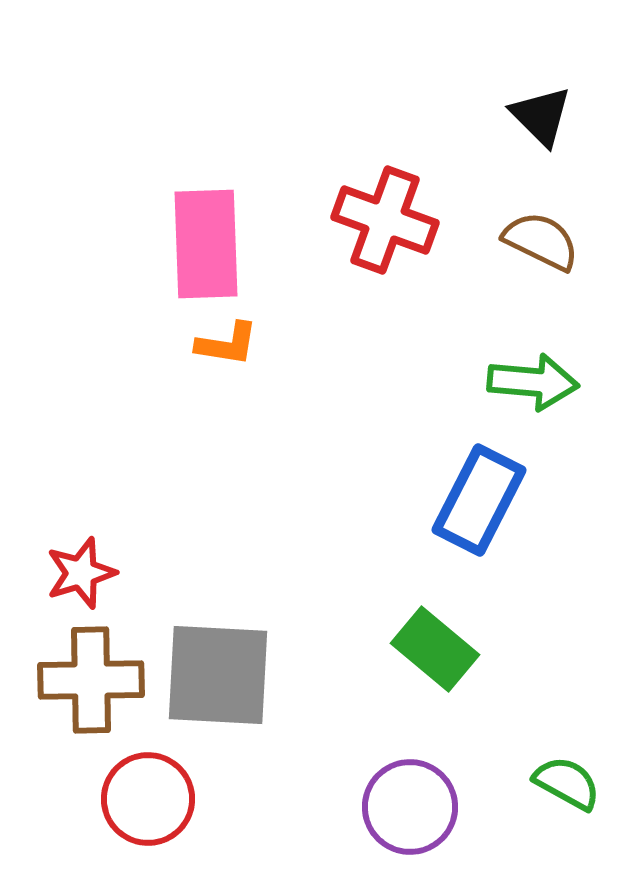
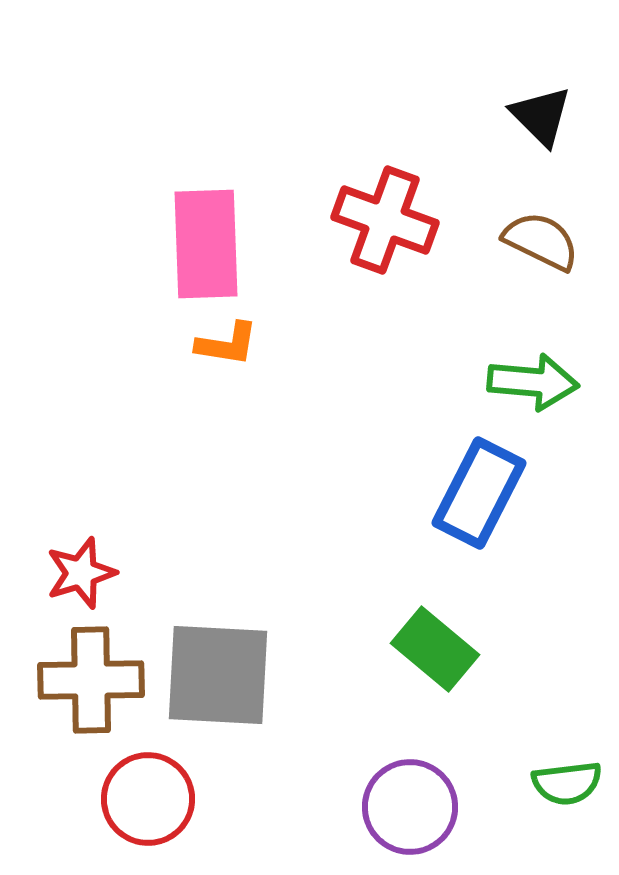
blue rectangle: moved 7 px up
green semicircle: rotated 144 degrees clockwise
